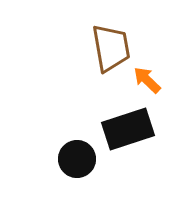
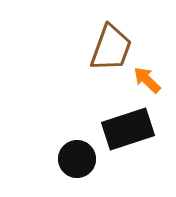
brown trapezoid: rotated 30 degrees clockwise
